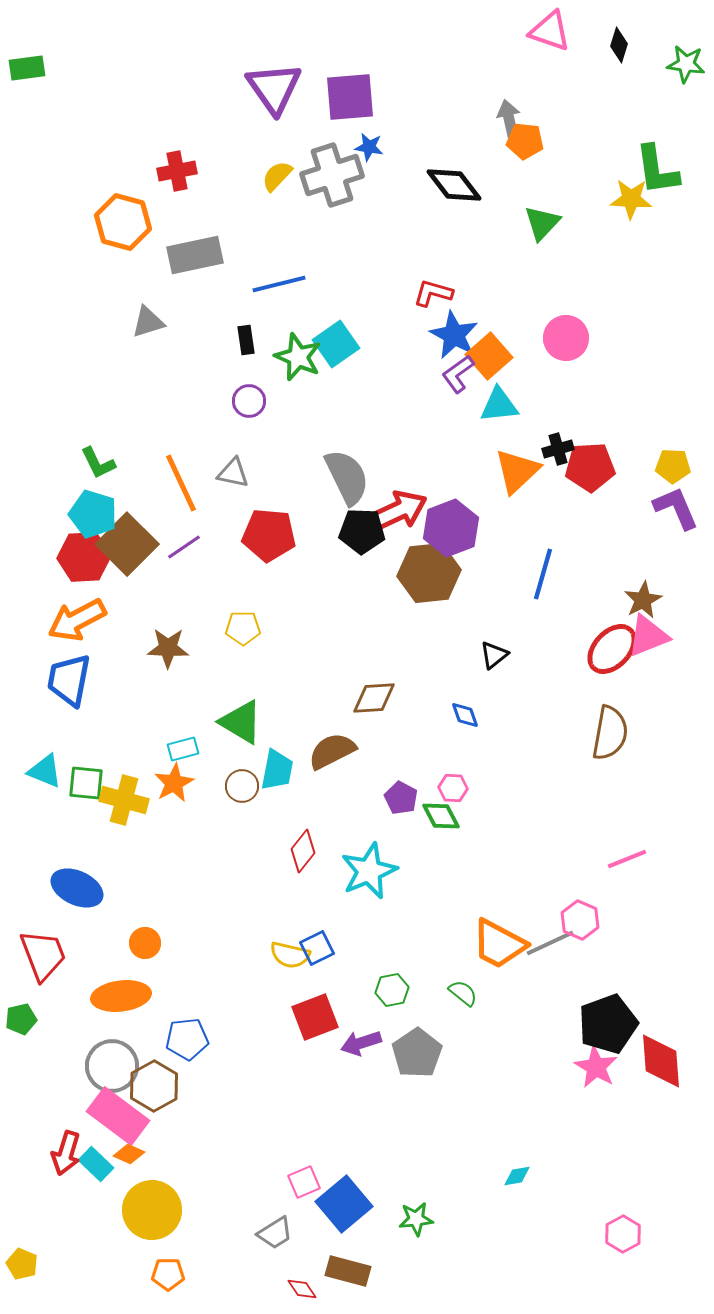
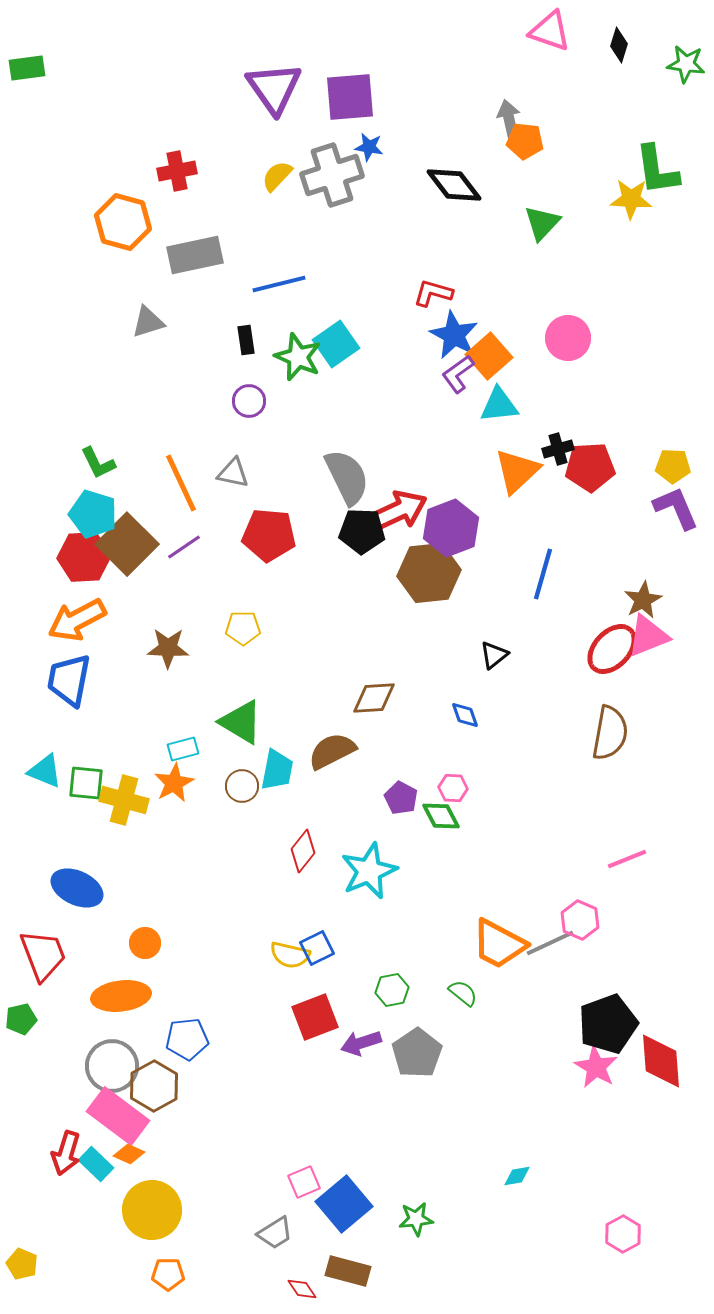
pink circle at (566, 338): moved 2 px right
